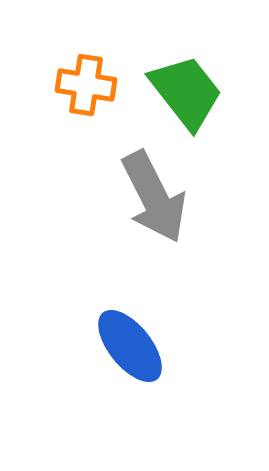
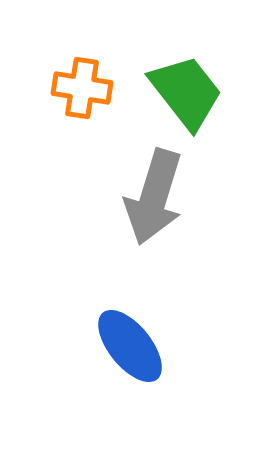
orange cross: moved 4 px left, 3 px down
gray arrow: rotated 44 degrees clockwise
